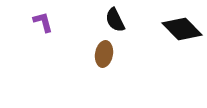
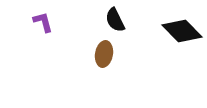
black diamond: moved 2 px down
